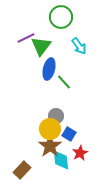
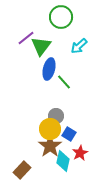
purple line: rotated 12 degrees counterclockwise
cyan arrow: rotated 84 degrees clockwise
cyan diamond: moved 2 px right, 1 px down; rotated 20 degrees clockwise
